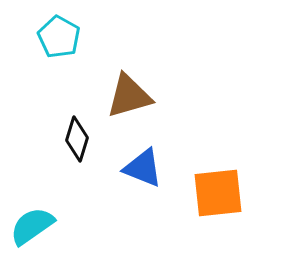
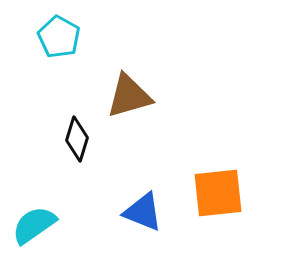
blue triangle: moved 44 px down
cyan semicircle: moved 2 px right, 1 px up
